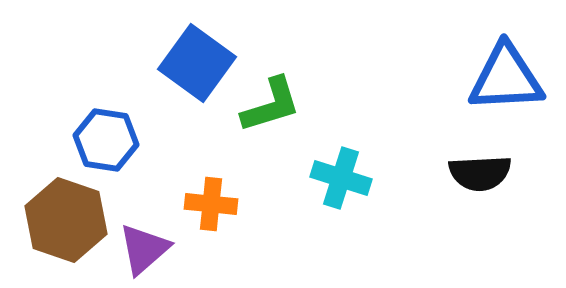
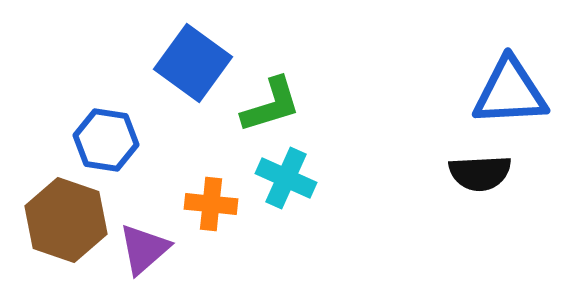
blue square: moved 4 px left
blue triangle: moved 4 px right, 14 px down
cyan cross: moved 55 px left; rotated 6 degrees clockwise
